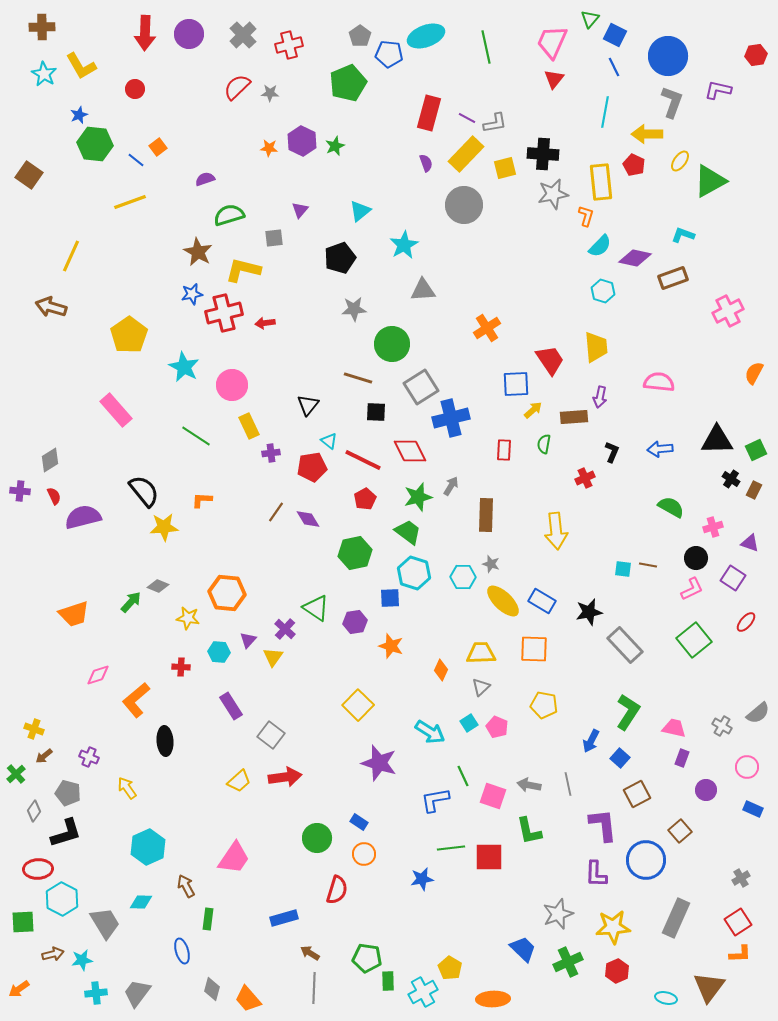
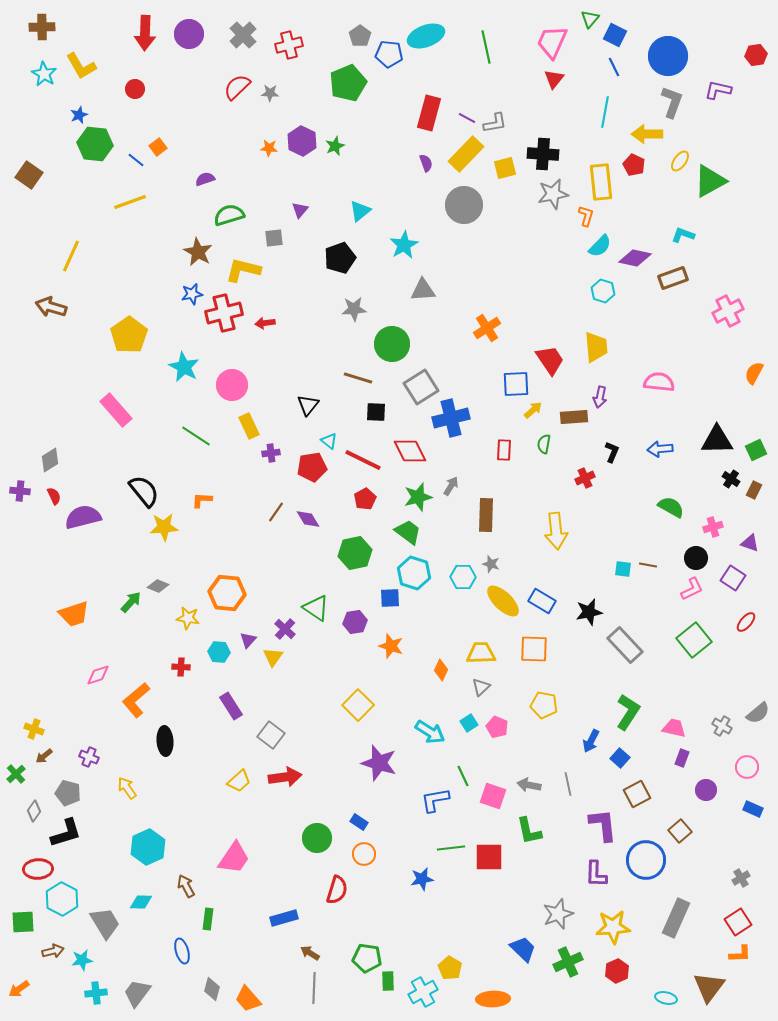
brown arrow at (53, 954): moved 3 px up
